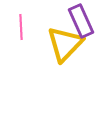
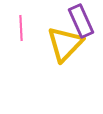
pink line: moved 1 px down
